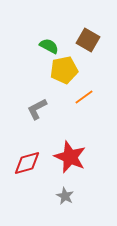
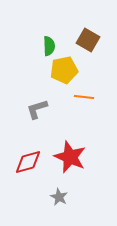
green semicircle: rotated 60 degrees clockwise
orange line: rotated 42 degrees clockwise
gray L-shape: rotated 10 degrees clockwise
red diamond: moved 1 px right, 1 px up
gray star: moved 6 px left, 1 px down
